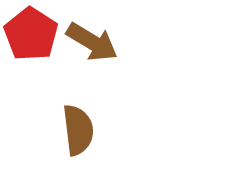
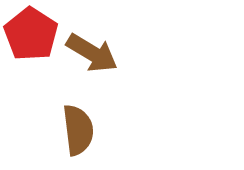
brown arrow: moved 11 px down
